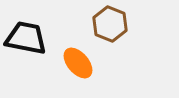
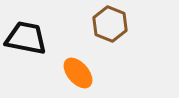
orange ellipse: moved 10 px down
